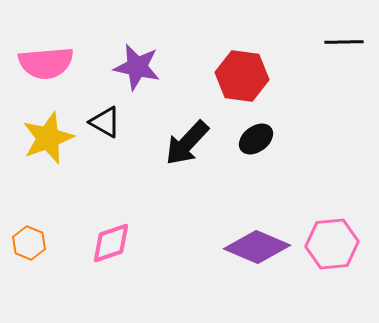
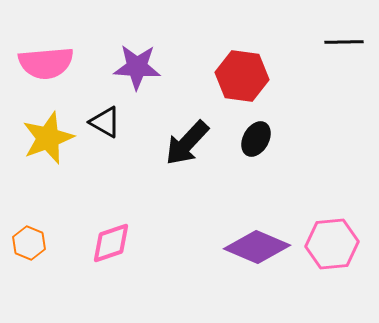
purple star: rotated 9 degrees counterclockwise
black ellipse: rotated 24 degrees counterclockwise
